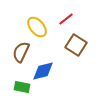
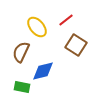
red line: moved 1 px down
